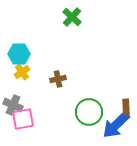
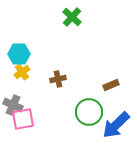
brown rectangle: moved 15 px left, 22 px up; rotated 70 degrees clockwise
